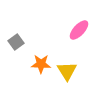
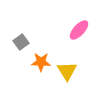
gray square: moved 5 px right
orange star: moved 2 px up
